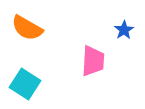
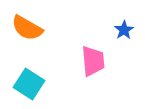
pink trapezoid: rotated 8 degrees counterclockwise
cyan square: moved 4 px right
